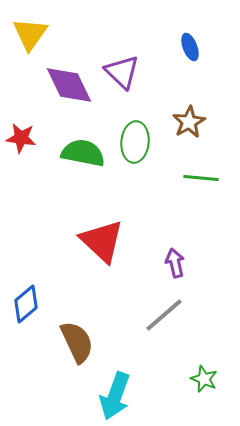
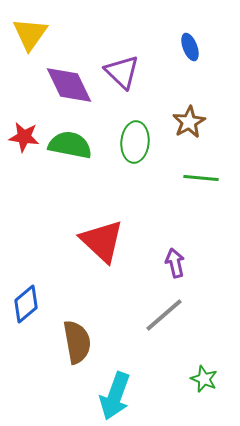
red star: moved 3 px right, 1 px up
green semicircle: moved 13 px left, 8 px up
brown semicircle: rotated 15 degrees clockwise
